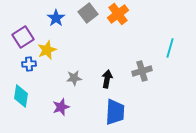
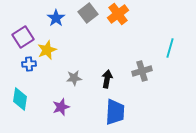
cyan diamond: moved 1 px left, 3 px down
